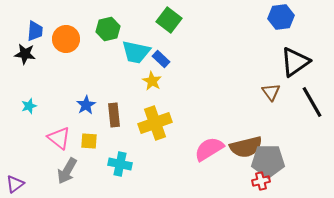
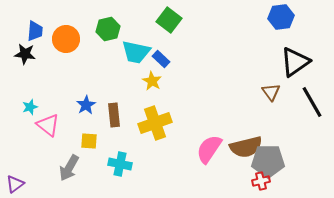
cyan star: moved 1 px right, 1 px down
pink triangle: moved 11 px left, 13 px up
pink semicircle: rotated 24 degrees counterclockwise
gray arrow: moved 2 px right, 3 px up
